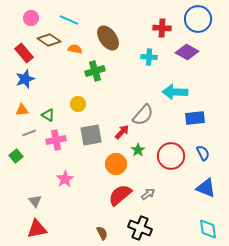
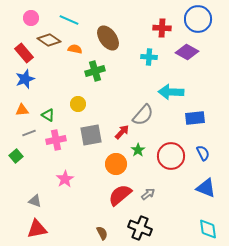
cyan arrow: moved 4 px left
gray triangle: rotated 32 degrees counterclockwise
